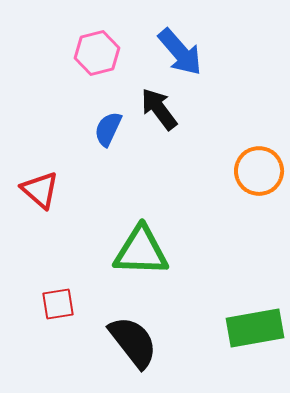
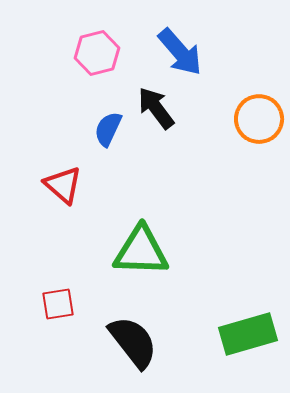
black arrow: moved 3 px left, 1 px up
orange circle: moved 52 px up
red triangle: moved 23 px right, 5 px up
green rectangle: moved 7 px left, 6 px down; rotated 6 degrees counterclockwise
